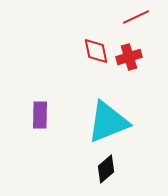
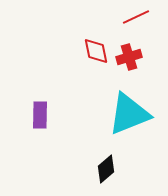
cyan triangle: moved 21 px right, 8 px up
